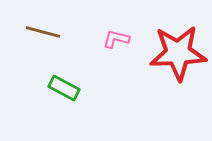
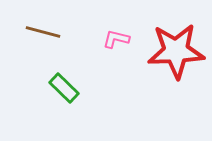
red star: moved 2 px left, 2 px up
green rectangle: rotated 16 degrees clockwise
